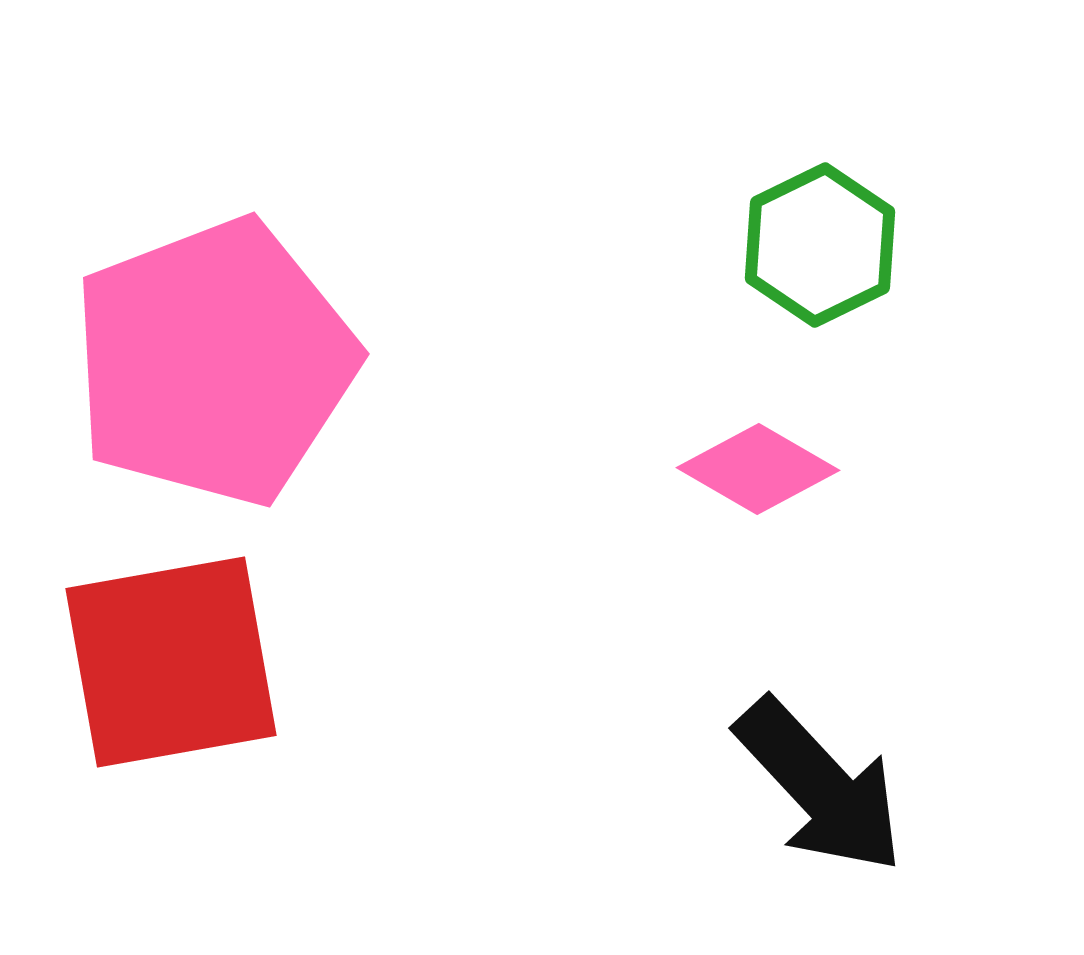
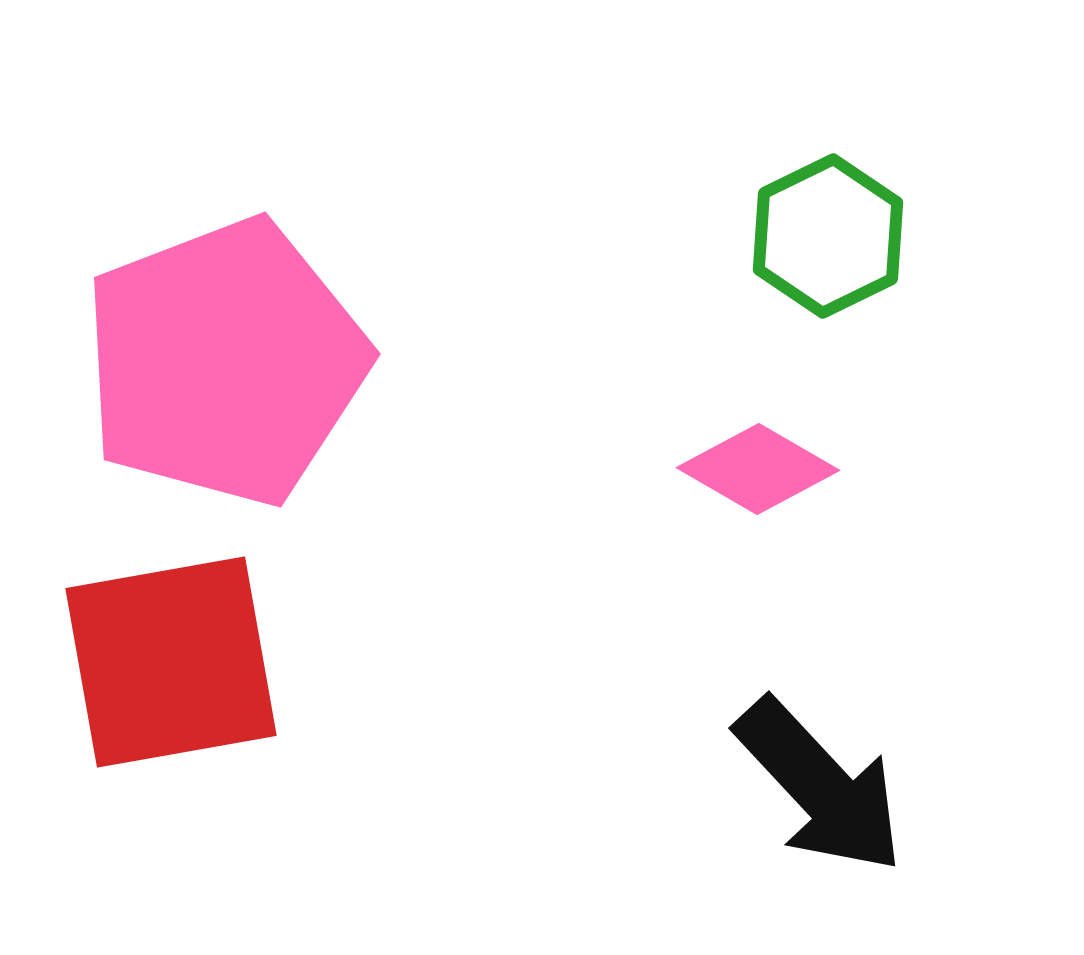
green hexagon: moved 8 px right, 9 px up
pink pentagon: moved 11 px right
